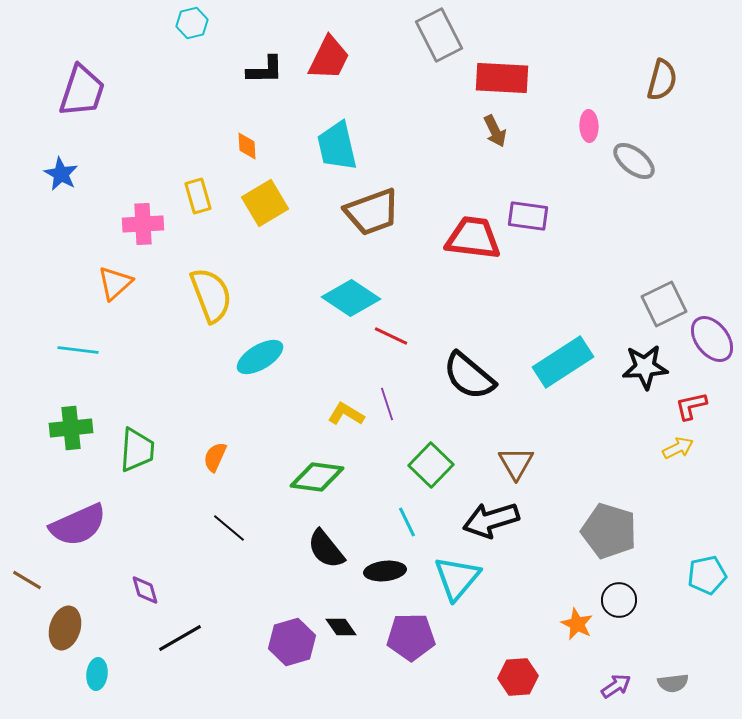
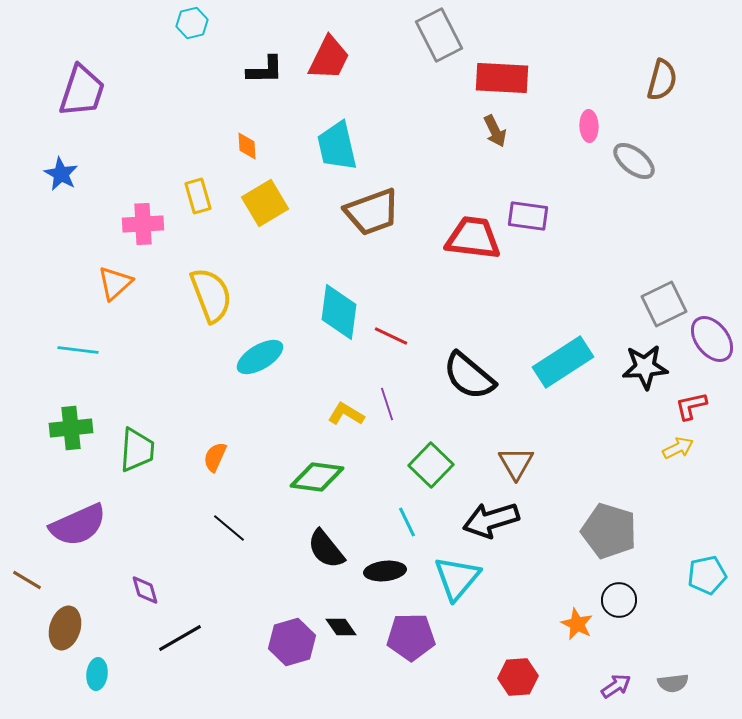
cyan diamond at (351, 298): moved 12 px left, 14 px down; rotated 64 degrees clockwise
